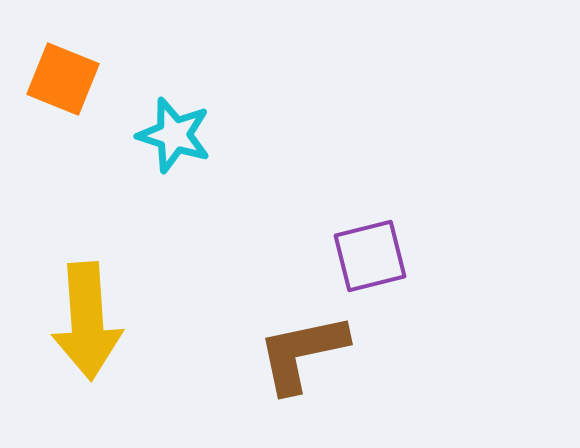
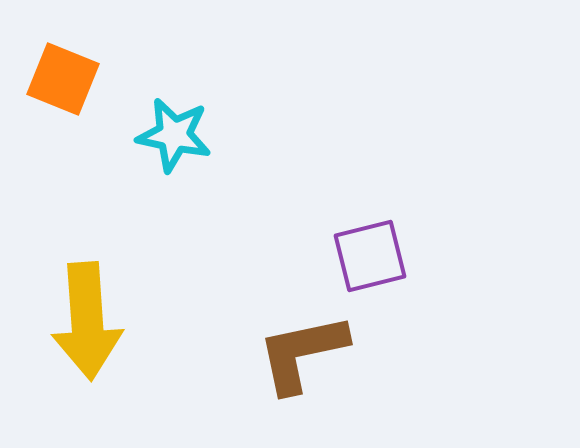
cyan star: rotated 6 degrees counterclockwise
